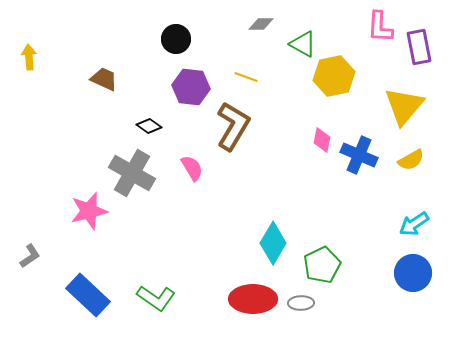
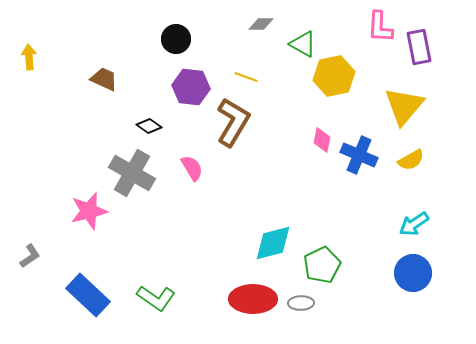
brown L-shape: moved 4 px up
cyan diamond: rotated 45 degrees clockwise
